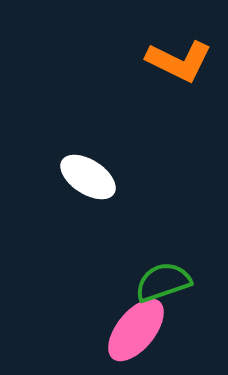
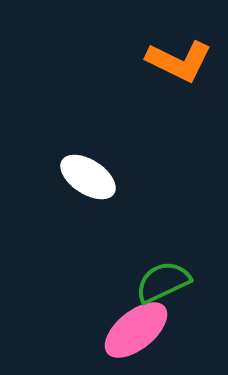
green semicircle: rotated 6 degrees counterclockwise
pink ellipse: rotated 12 degrees clockwise
